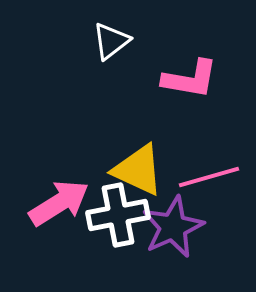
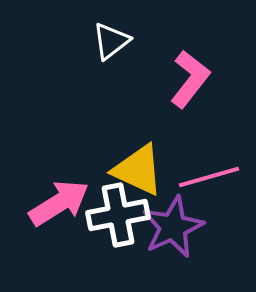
pink L-shape: rotated 62 degrees counterclockwise
